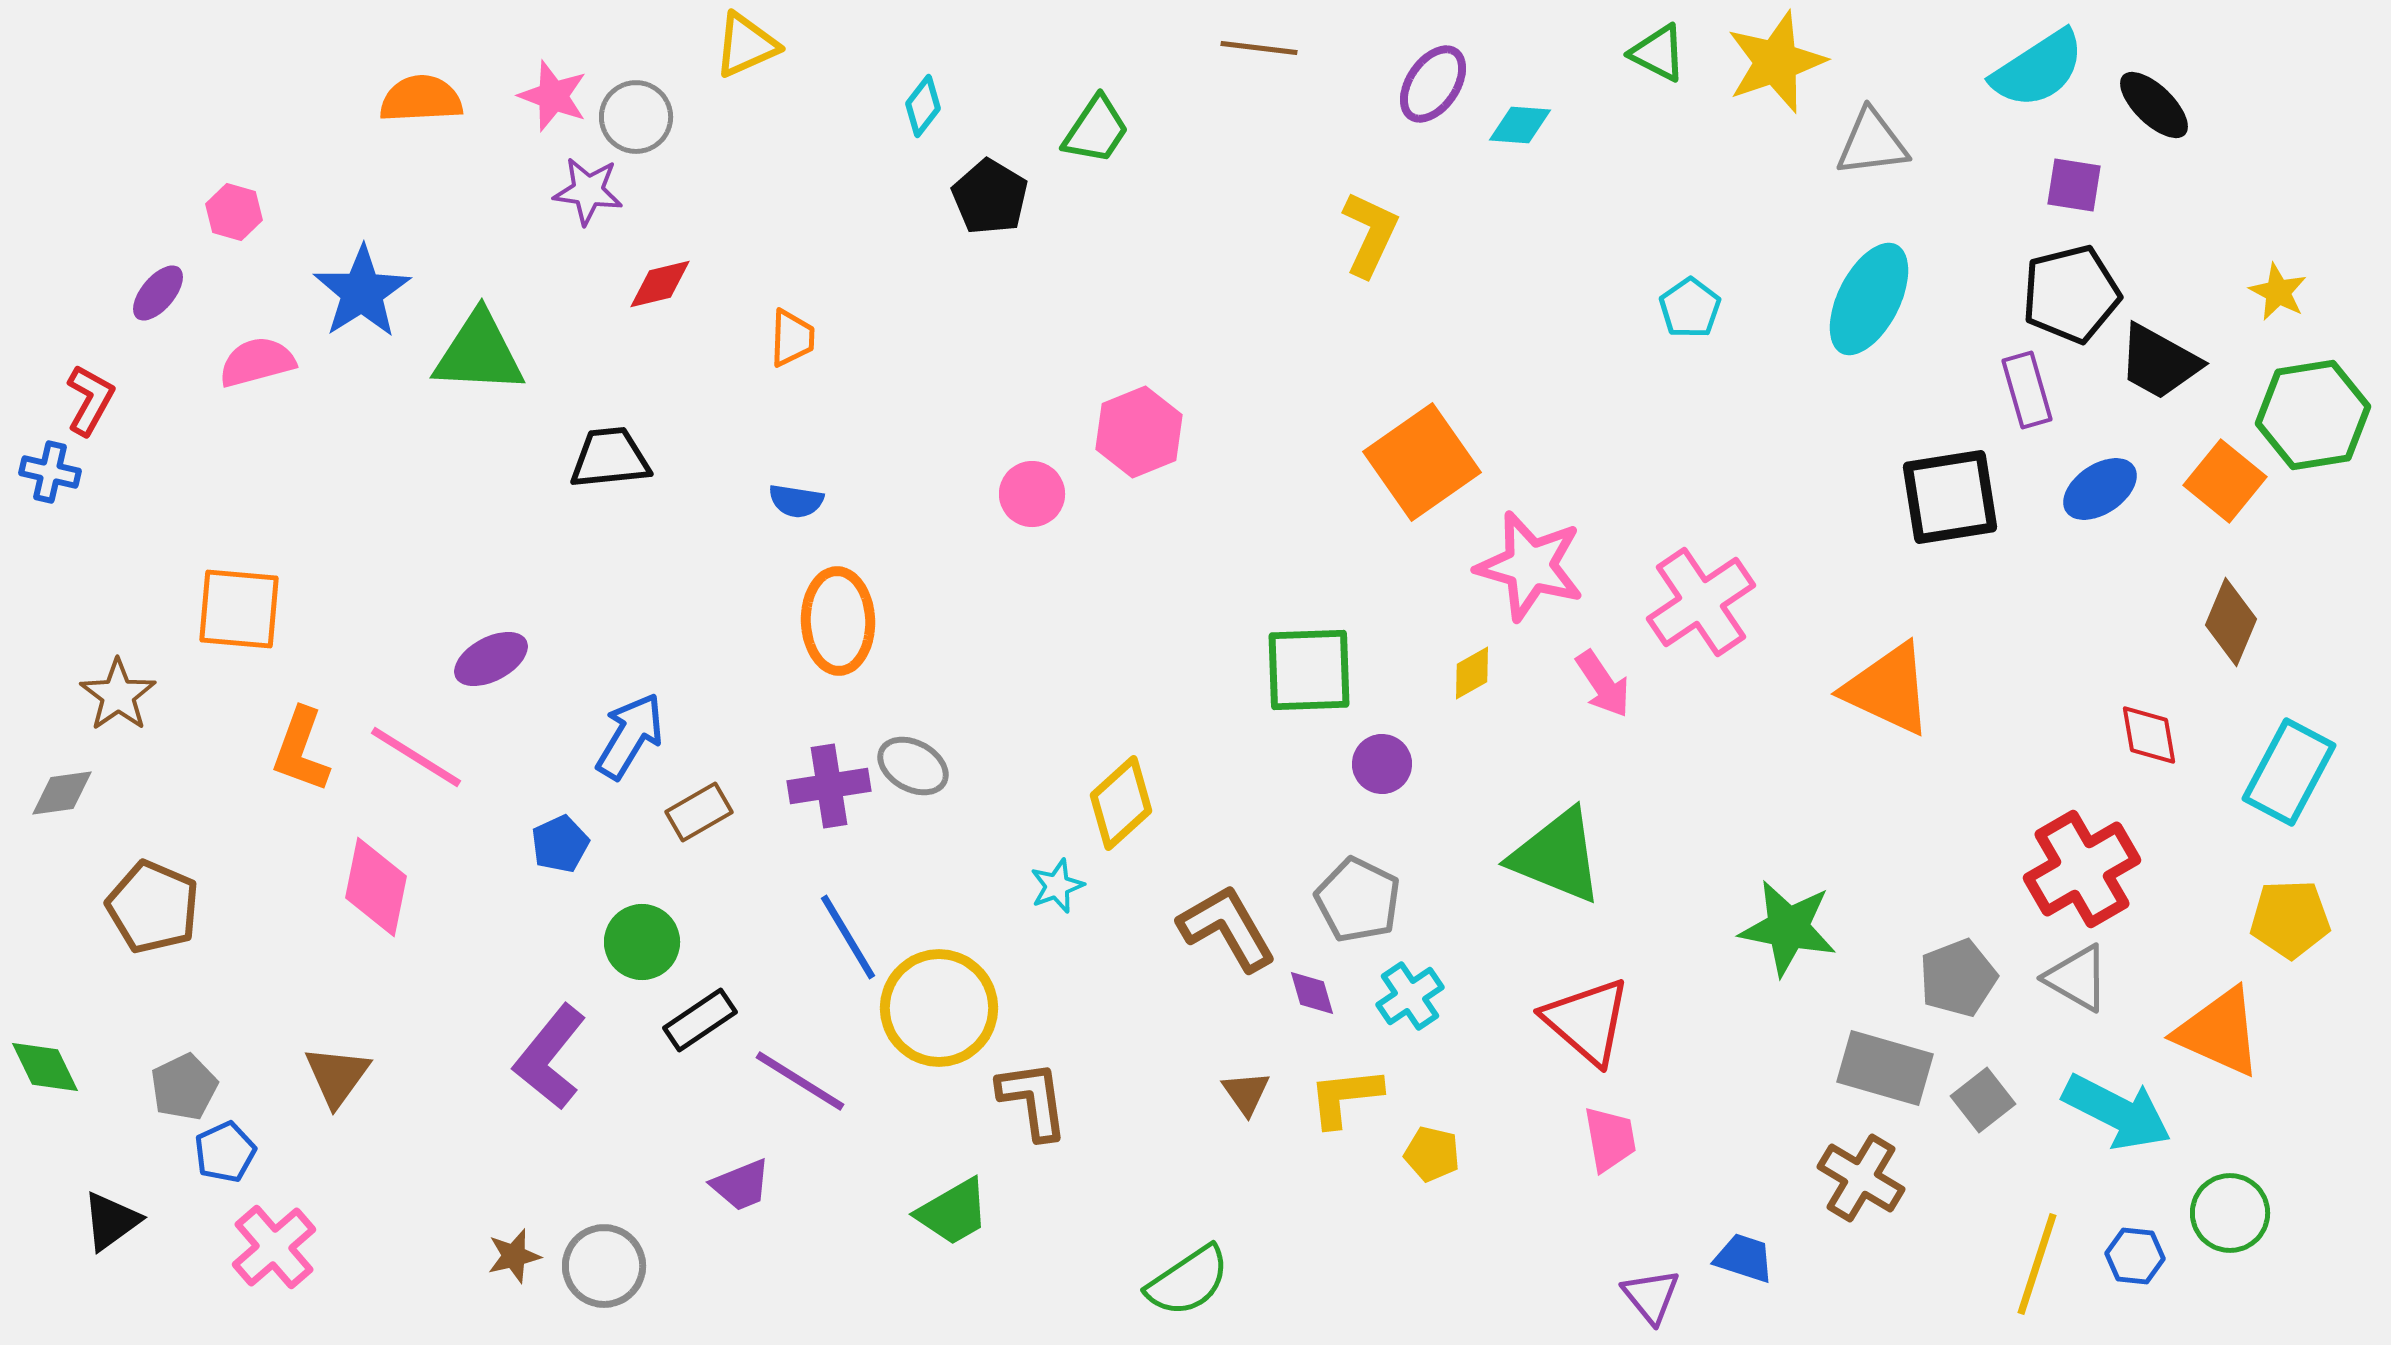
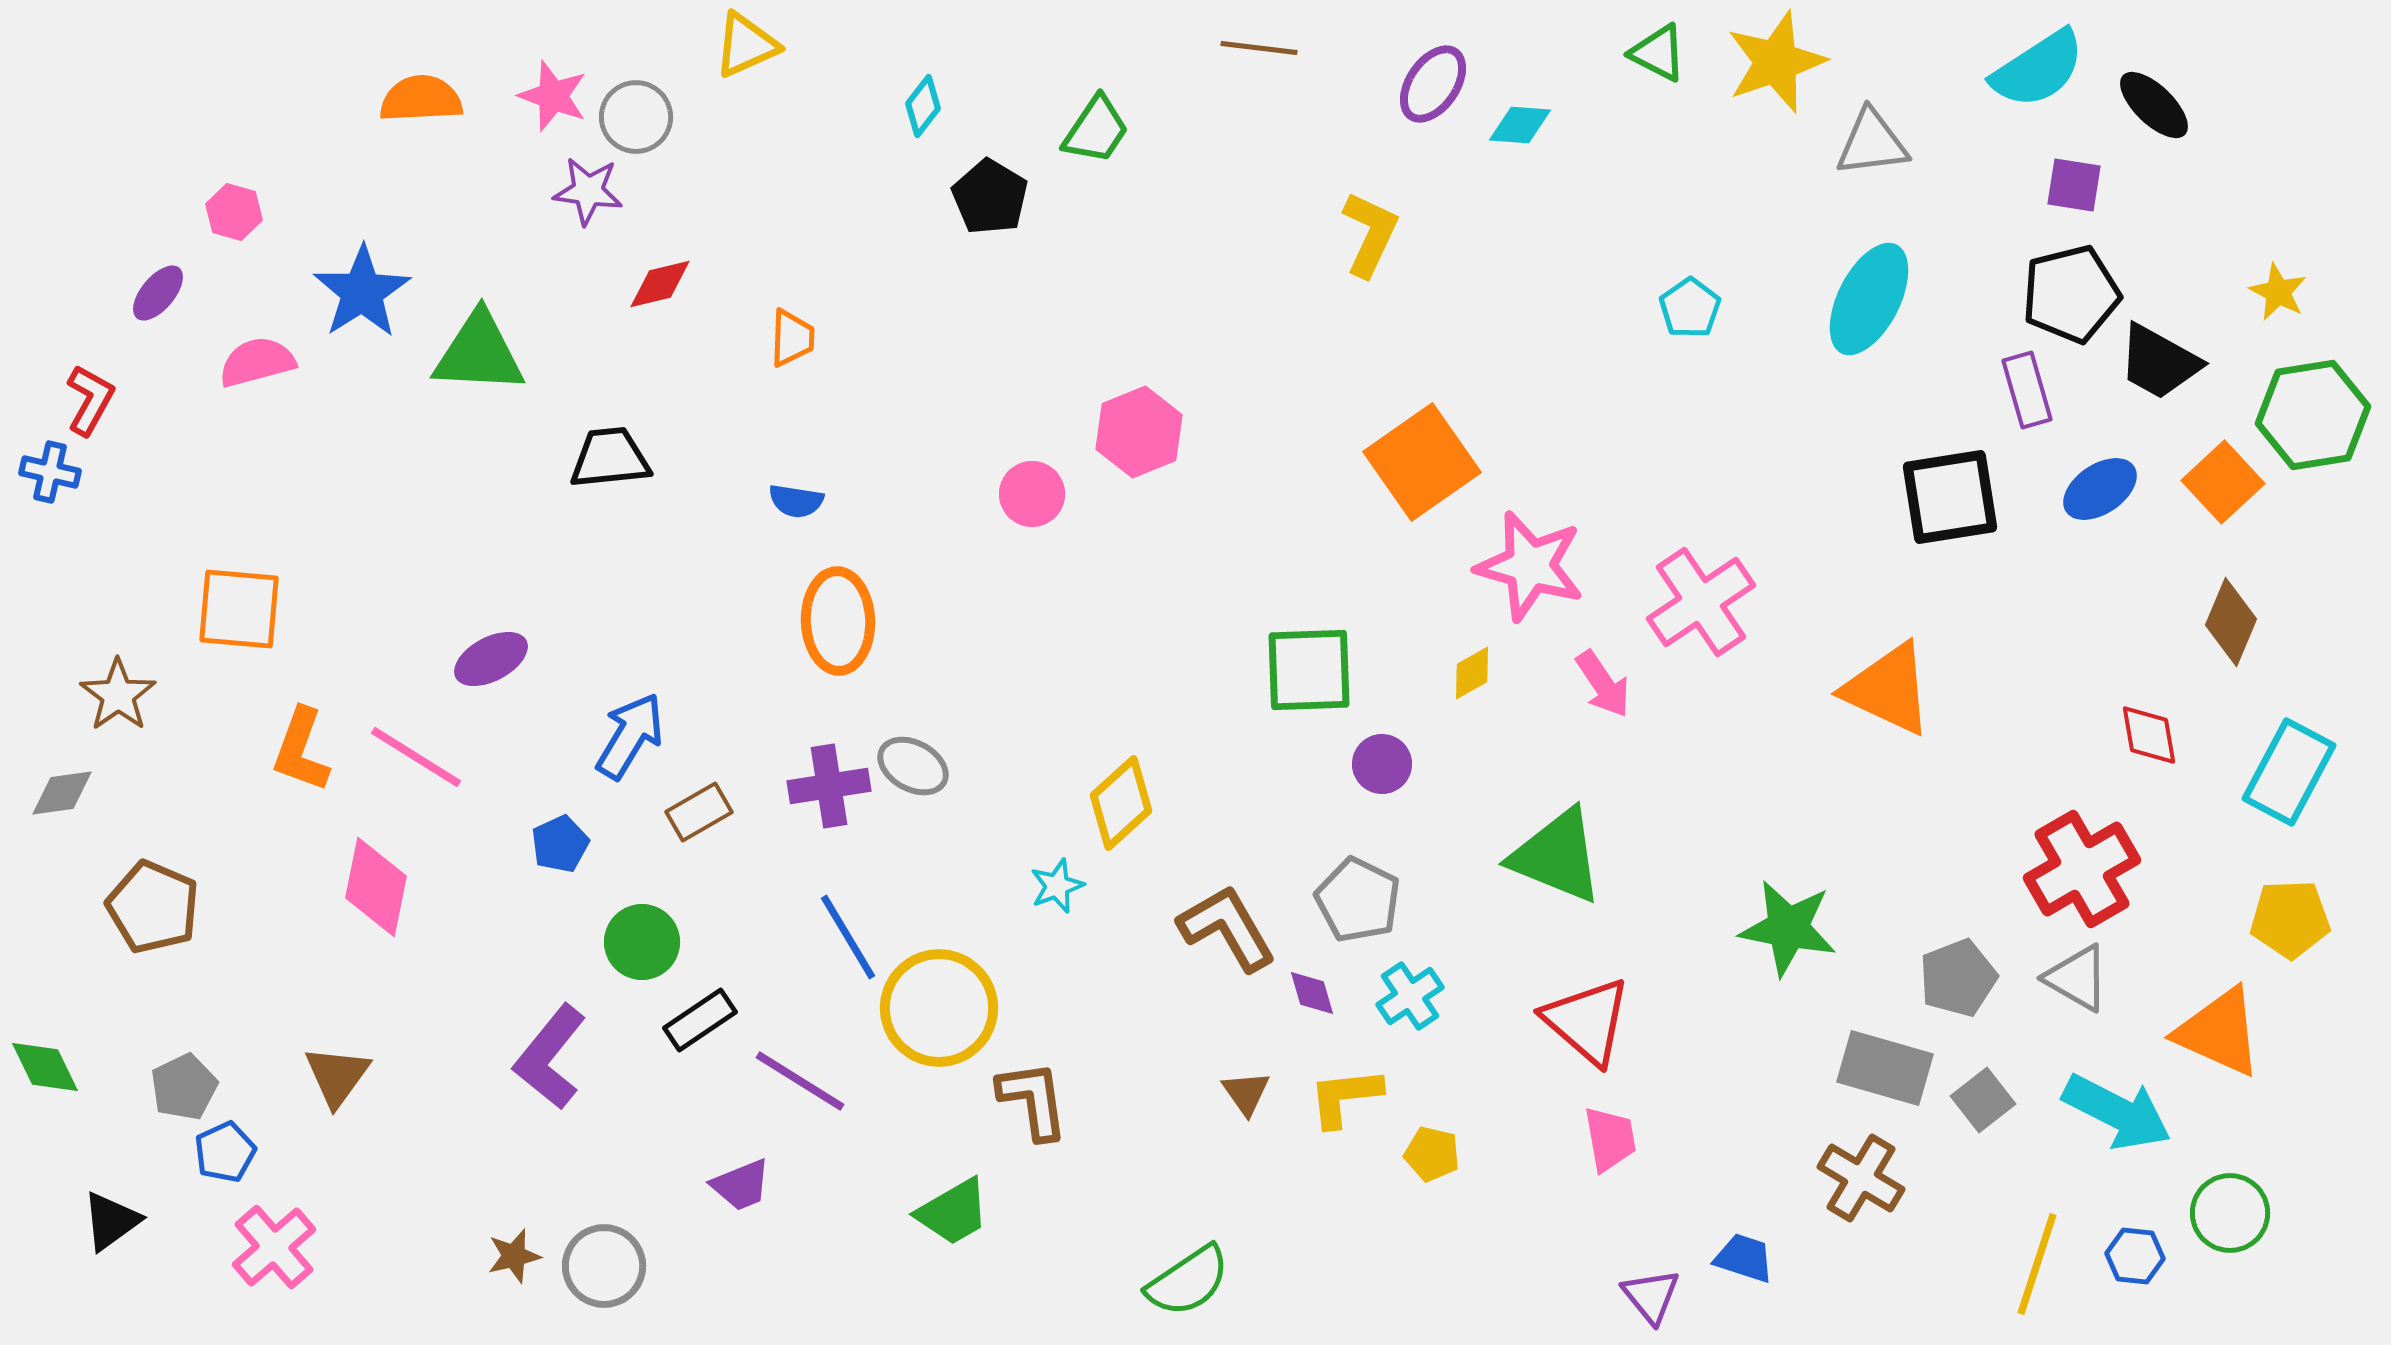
orange square at (2225, 481): moved 2 px left, 1 px down; rotated 8 degrees clockwise
